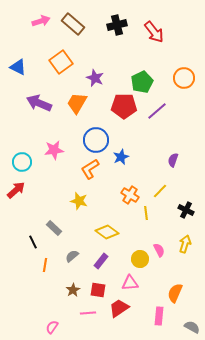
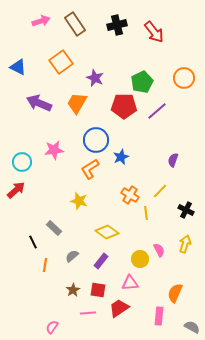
brown rectangle at (73, 24): moved 2 px right; rotated 15 degrees clockwise
